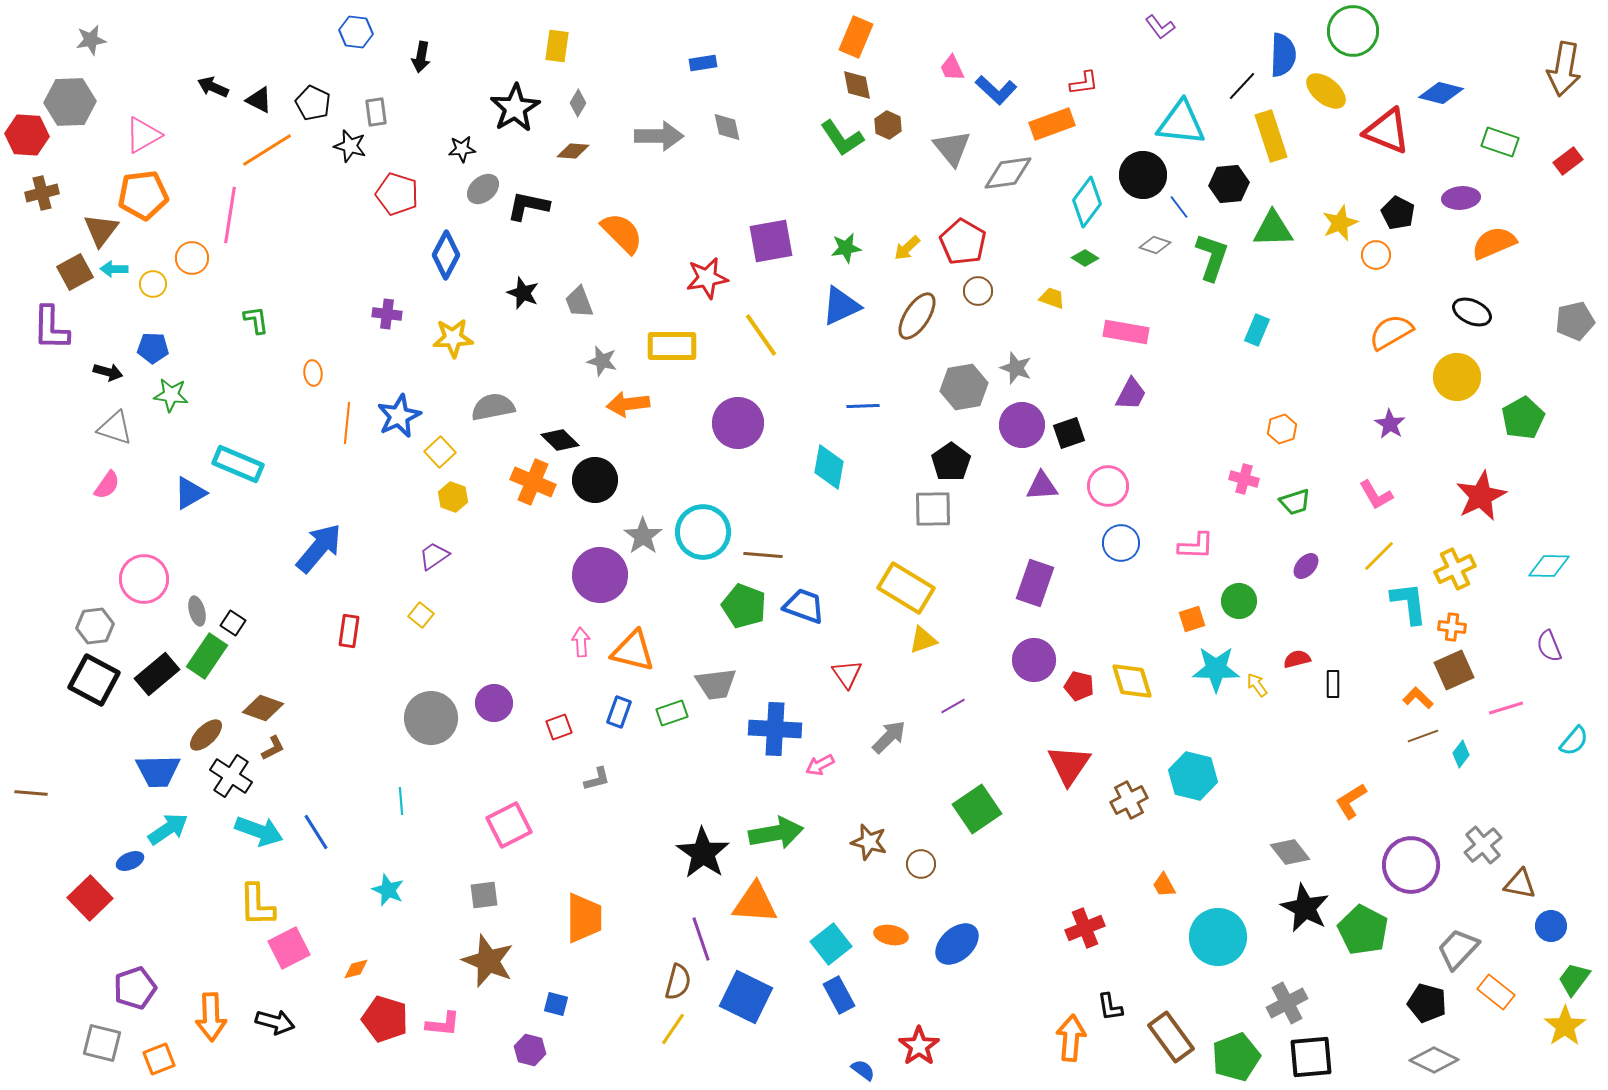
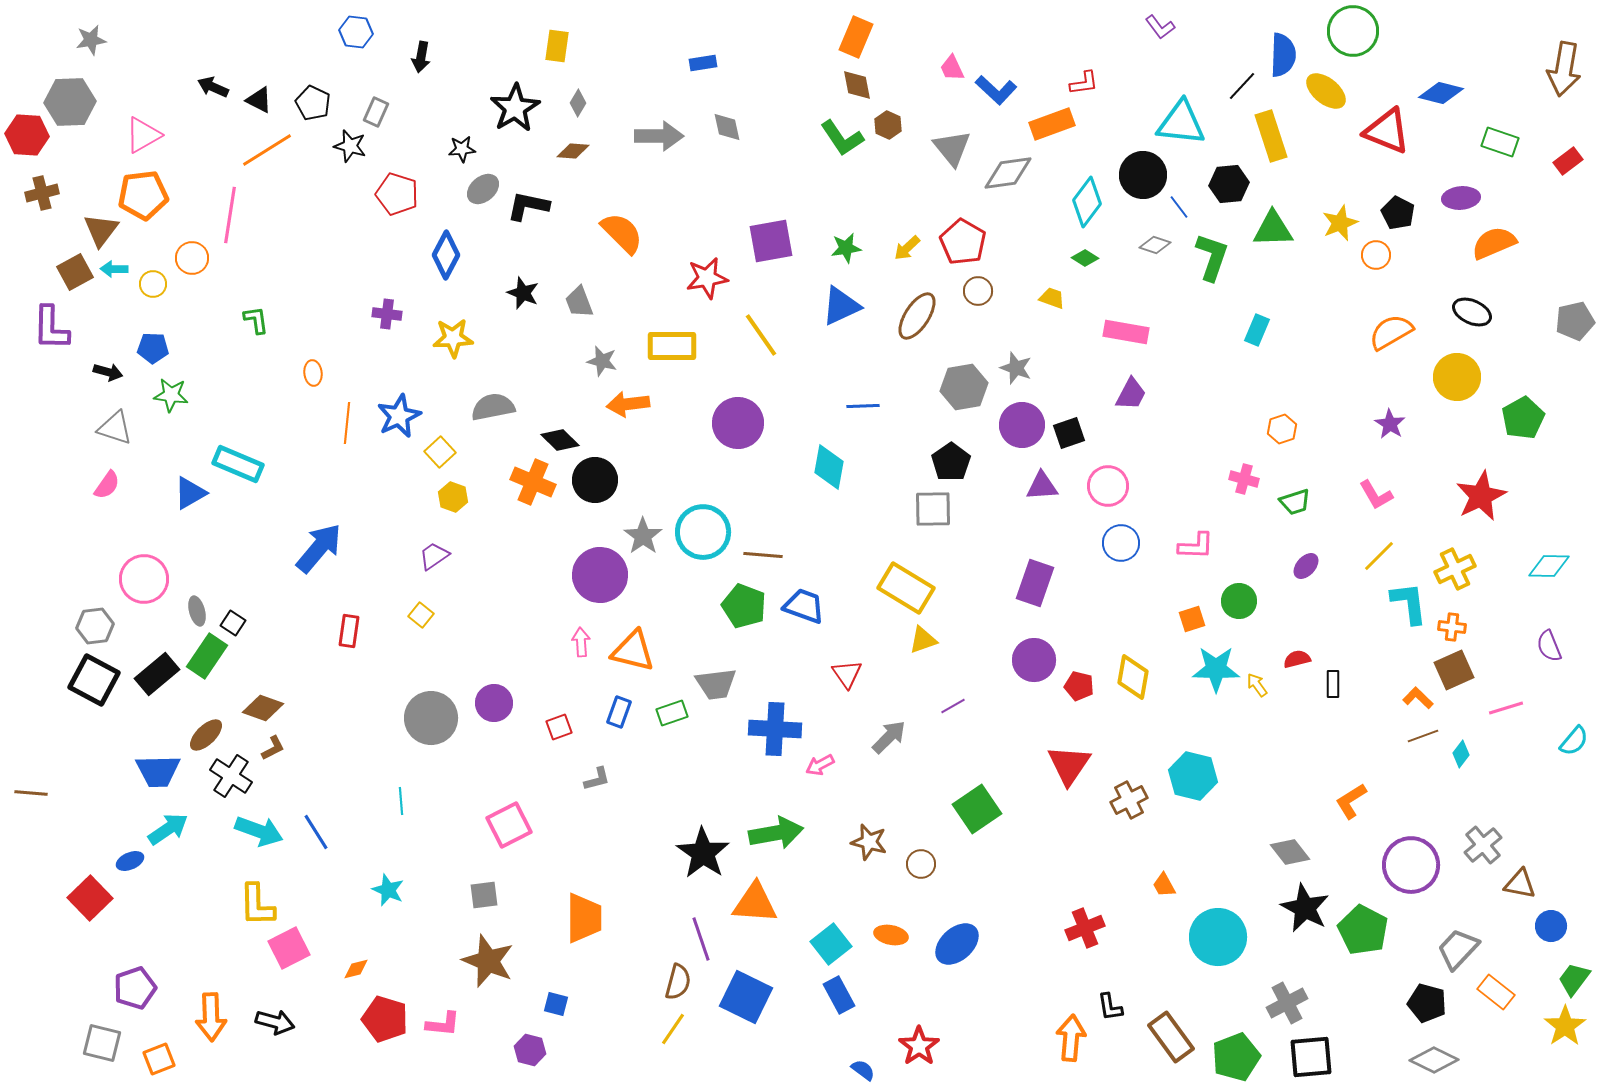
gray rectangle at (376, 112): rotated 32 degrees clockwise
yellow diamond at (1132, 681): moved 1 px right, 4 px up; rotated 27 degrees clockwise
